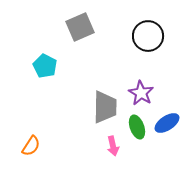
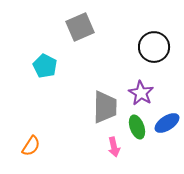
black circle: moved 6 px right, 11 px down
pink arrow: moved 1 px right, 1 px down
